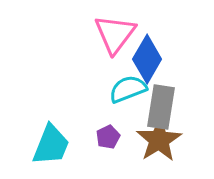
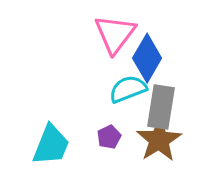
blue diamond: moved 1 px up
purple pentagon: moved 1 px right
